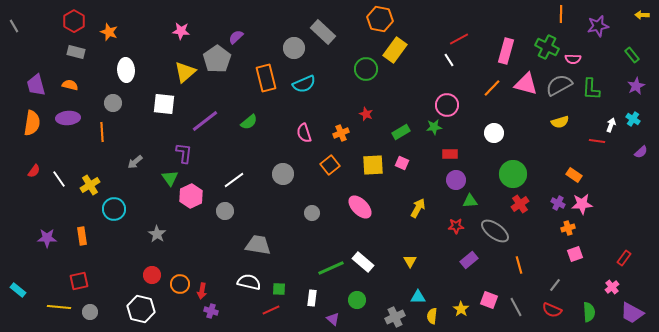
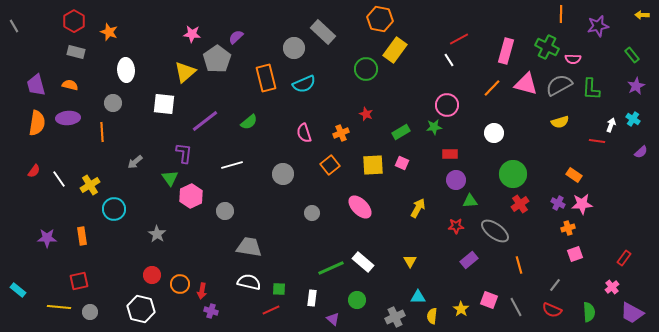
pink star at (181, 31): moved 11 px right, 3 px down
orange semicircle at (32, 123): moved 5 px right
white line at (234, 180): moved 2 px left, 15 px up; rotated 20 degrees clockwise
gray trapezoid at (258, 245): moved 9 px left, 2 px down
